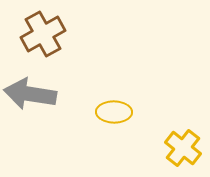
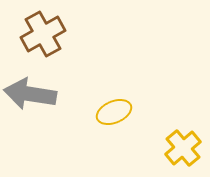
yellow ellipse: rotated 24 degrees counterclockwise
yellow cross: rotated 12 degrees clockwise
